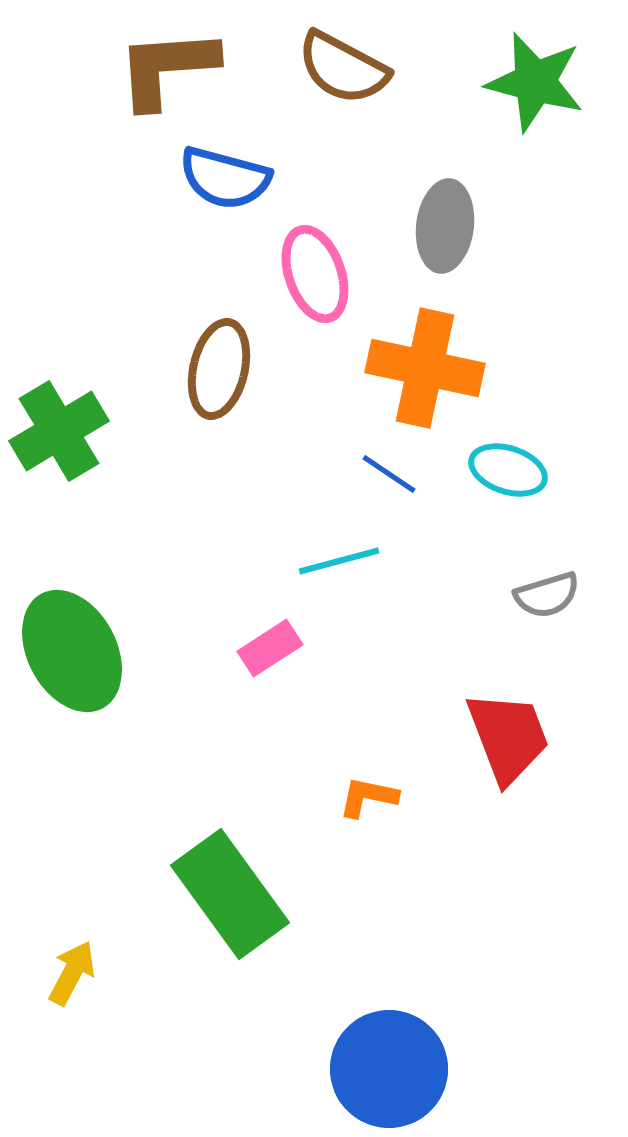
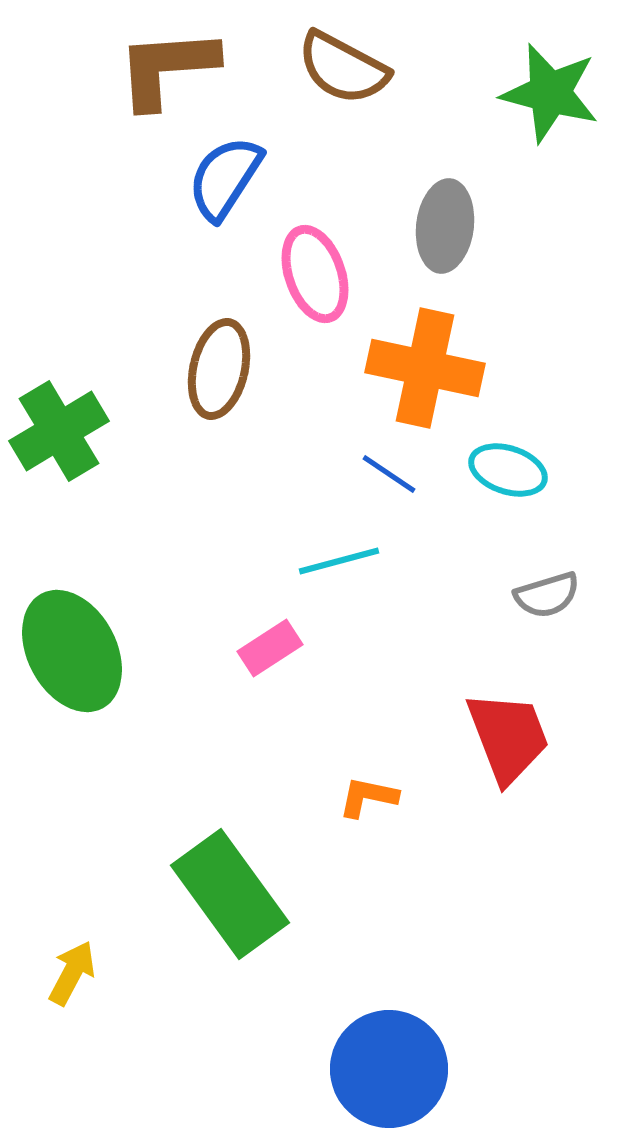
green star: moved 15 px right, 11 px down
blue semicircle: rotated 108 degrees clockwise
